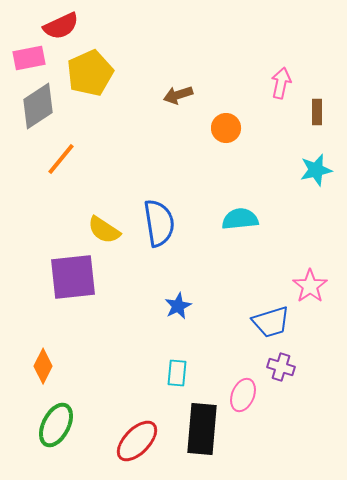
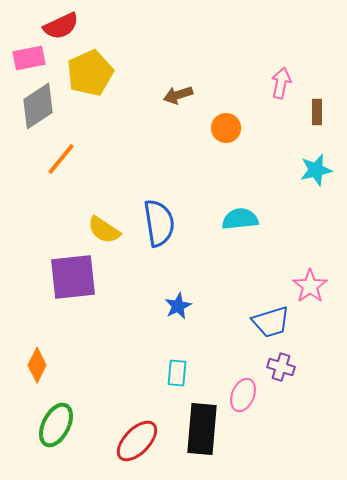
orange diamond: moved 6 px left, 1 px up
